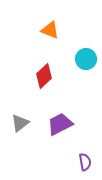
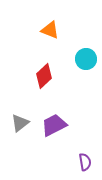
purple trapezoid: moved 6 px left, 1 px down
